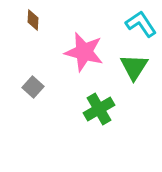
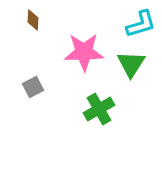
cyan L-shape: rotated 108 degrees clockwise
pink star: rotated 15 degrees counterclockwise
green triangle: moved 3 px left, 3 px up
gray square: rotated 20 degrees clockwise
